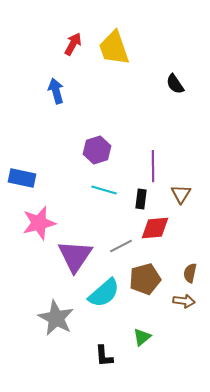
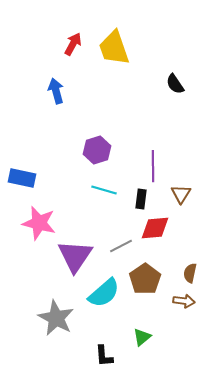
pink star: rotated 28 degrees clockwise
brown pentagon: rotated 20 degrees counterclockwise
